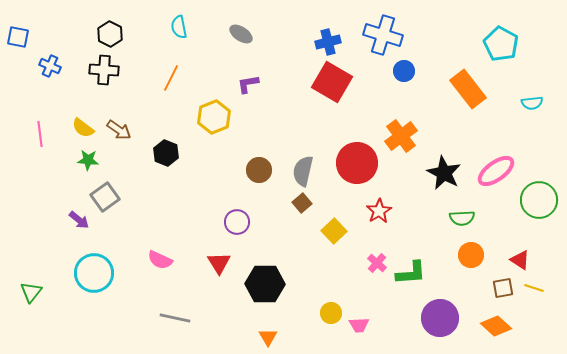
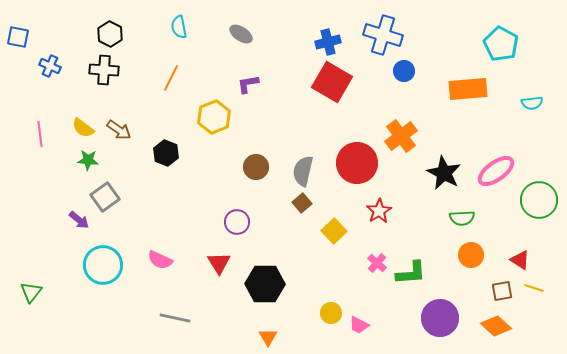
orange rectangle at (468, 89): rotated 57 degrees counterclockwise
brown circle at (259, 170): moved 3 px left, 3 px up
cyan circle at (94, 273): moved 9 px right, 8 px up
brown square at (503, 288): moved 1 px left, 3 px down
pink trapezoid at (359, 325): rotated 30 degrees clockwise
